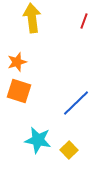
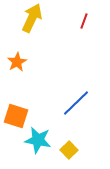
yellow arrow: rotated 32 degrees clockwise
orange star: rotated 12 degrees counterclockwise
orange square: moved 3 px left, 25 px down
